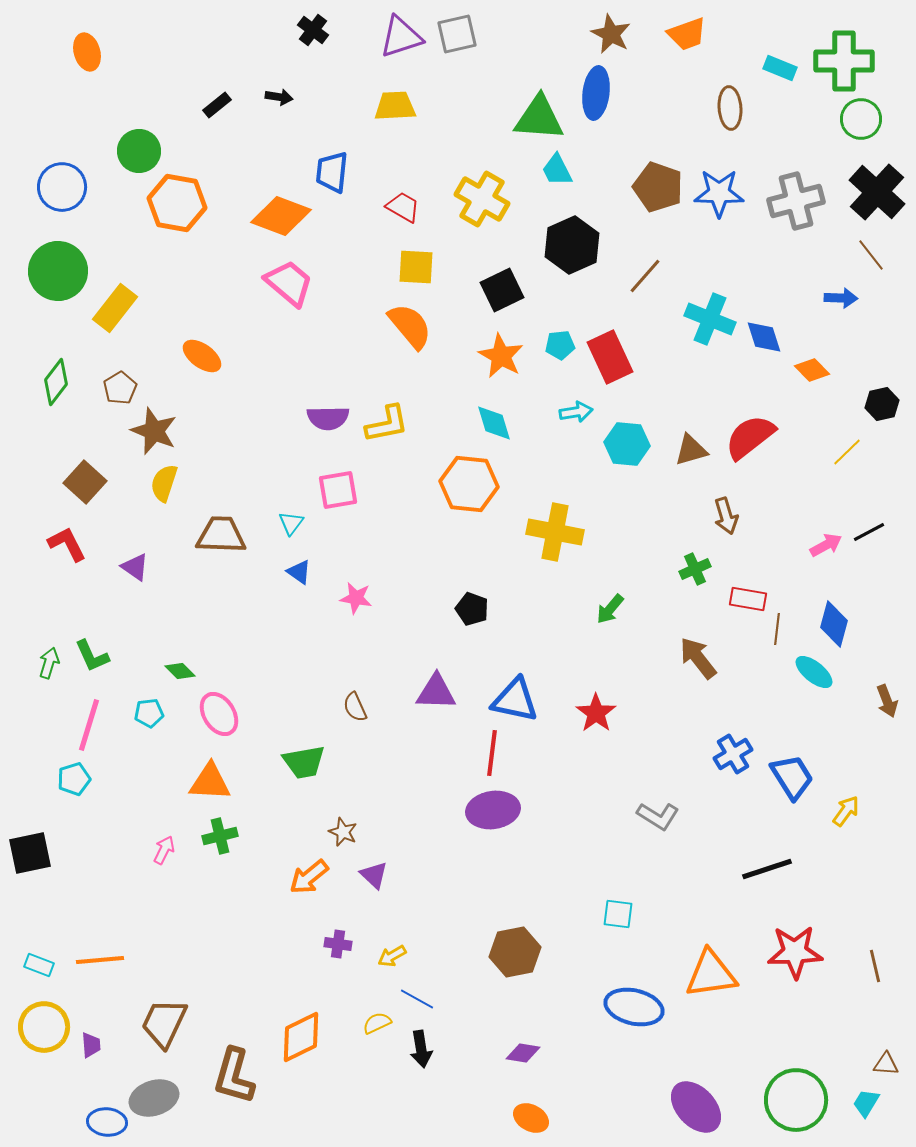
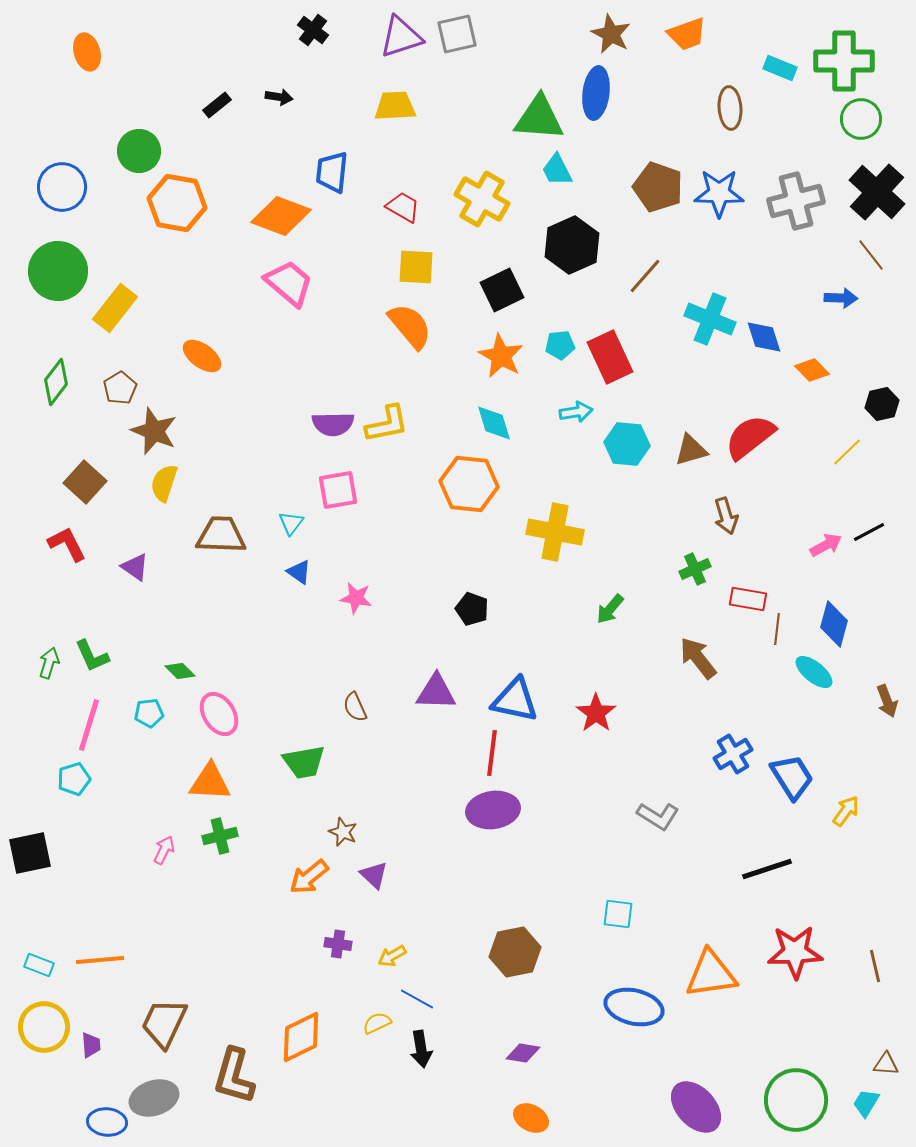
purple semicircle at (328, 418): moved 5 px right, 6 px down
